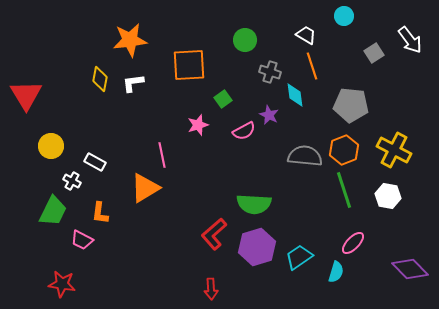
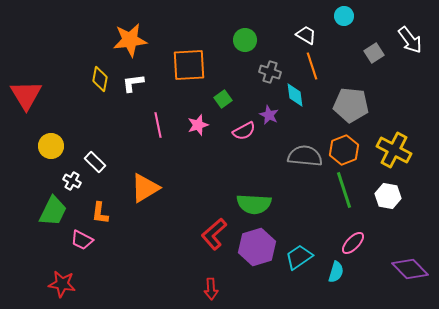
pink line: moved 4 px left, 30 px up
white rectangle: rotated 15 degrees clockwise
